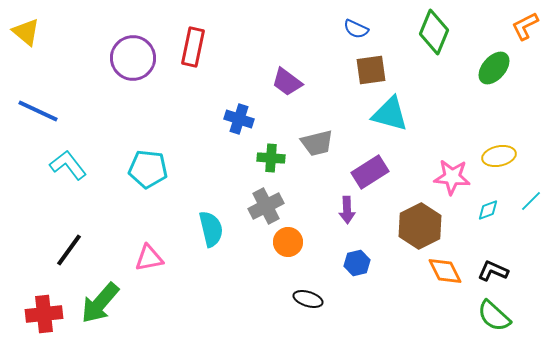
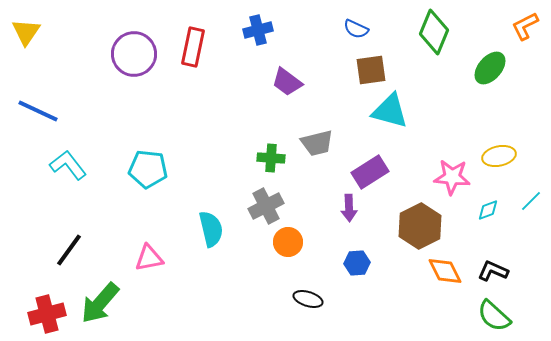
yellow triangle: rotated 24 degrees clockwise
purple circle: moved 1 px right, 4 px up
green ellipse: moved 4 px left
cyan triangle: moved 3 px up
blue cross: moved 19 px right, 89 px up; rotated 32 degrees counterclockwise
purple arrow: moved 2 px right, 2 px up
blue hexagon: rotated 10 degrees clockwise
red cross: moved 3 px right; rotated 9 degrees counterclockwise
